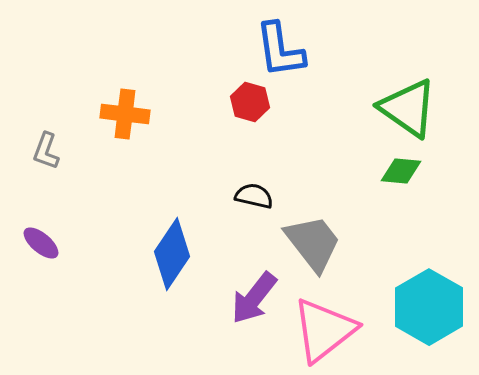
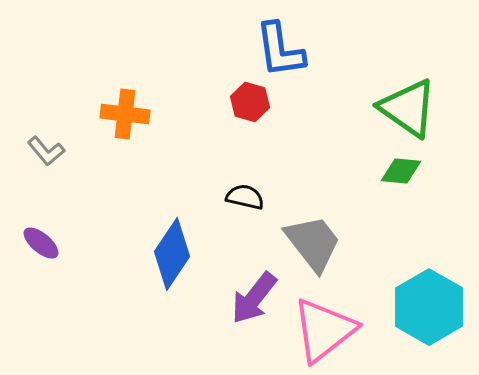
gray L-shape: rotated 60 degrees counterclockwise
black semicircle: moved 9 px left, 1 px down
